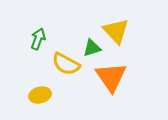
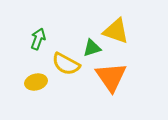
yellow triangle: rotated 28 degrees counterclockwise
yellow ellipse: moved 4 px left, 13 px up
